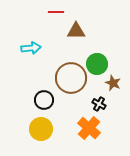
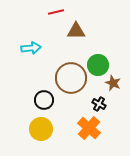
red line: rotated 14 degrees counterclockwise
green circle: moved 1 px right, 1 px down
